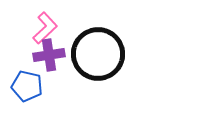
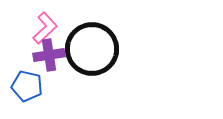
black circle: moved 6 px left, 5 px up
